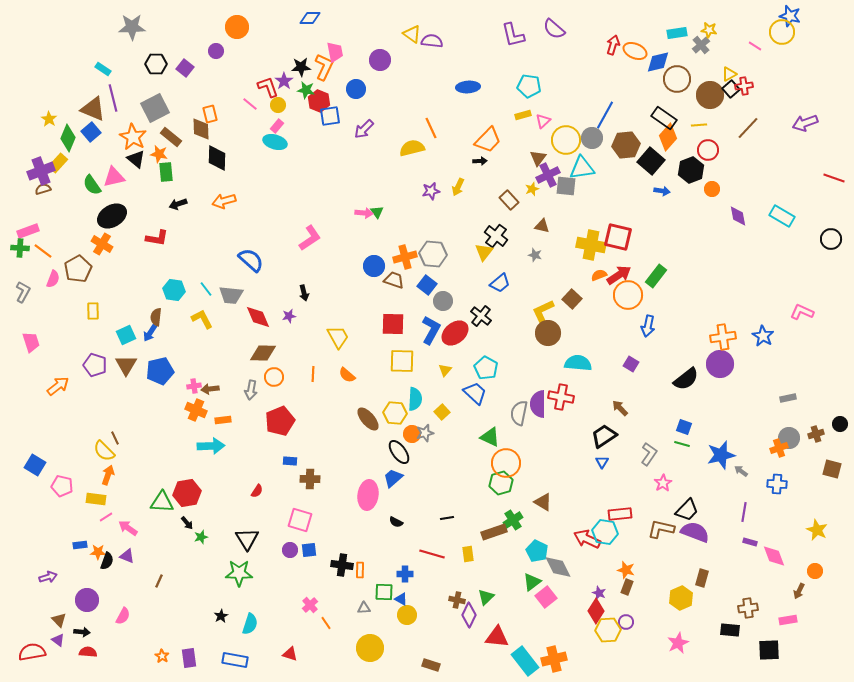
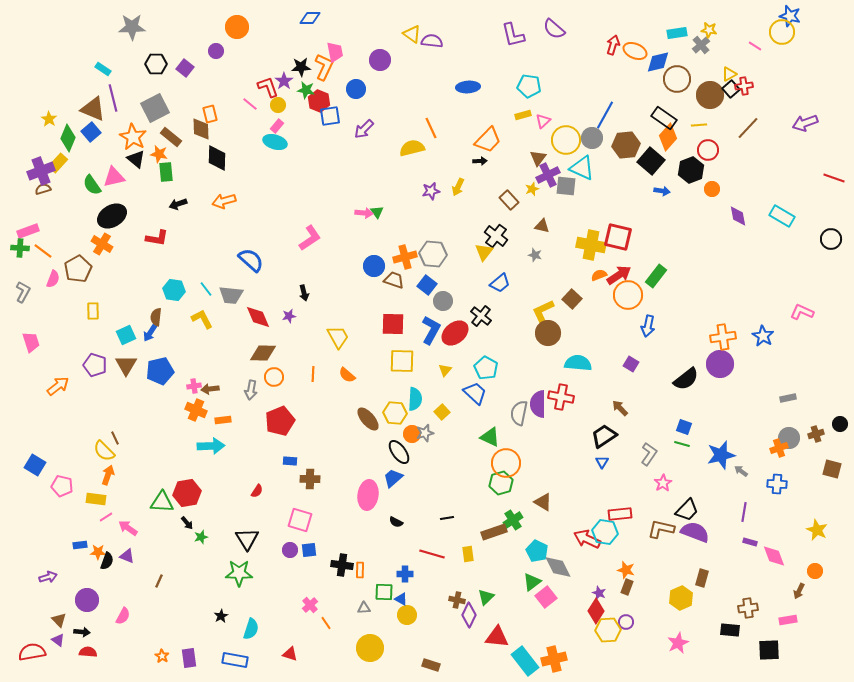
cyan triangle at (582, 168): rotated 32 degrees clockwise
cyan semicircle at (250, 624): moved 1 px right, 5 px down
